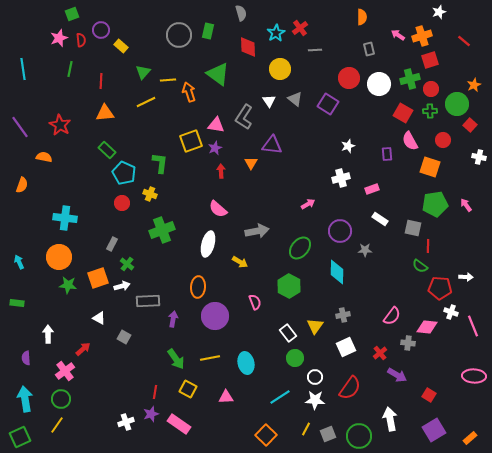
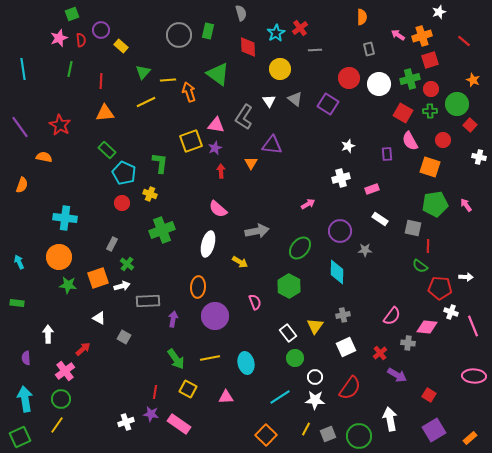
orange star at (474, 85): moved 1 px left, 5 px up; rotated 24 degrees counterclockwise
purple star at (151, 414): rotated 28 degrees clockwise
